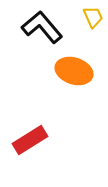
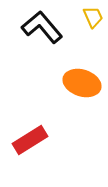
orange ellipse: moved 8 px right, 12 px down
